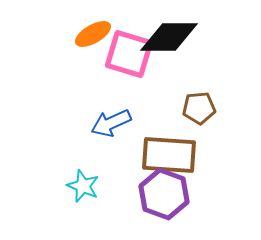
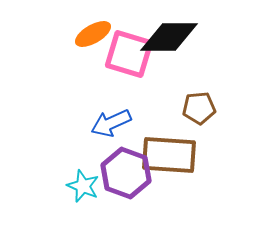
purple hexagon: moved 38 px left, 21 px up
